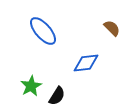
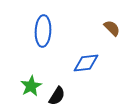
blue ellipse: rotated 44 degrees clockwise
